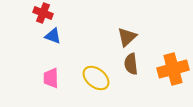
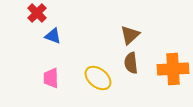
red cross: moved 6 px left; rotated 24 degrees clockwise
brown triangle: moved 3 px right, 2 px up
brown semicircle: moved 1 px up
orange cross: rotated 12 degrees clockwise
yellow ellipse: moved 2 px right
